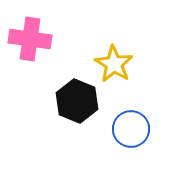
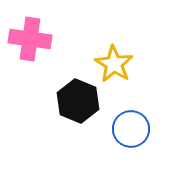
black hexagon: moved 1 px right
